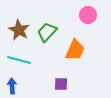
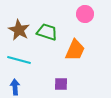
pink circle: moved 3 px left, 1 px up
green trapezoid: rotated 65 degrees clockwise
blue arrow: moved 3 px right, 1 px down
